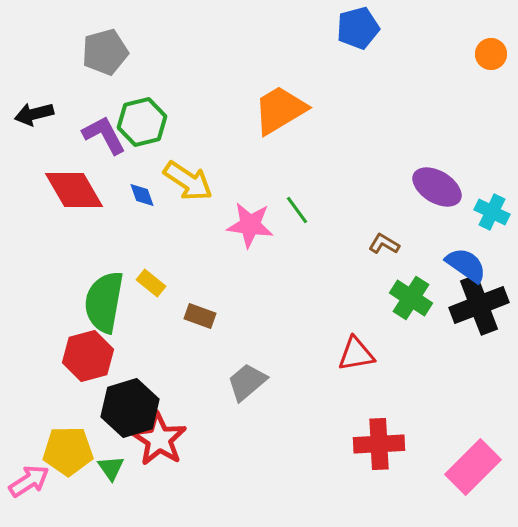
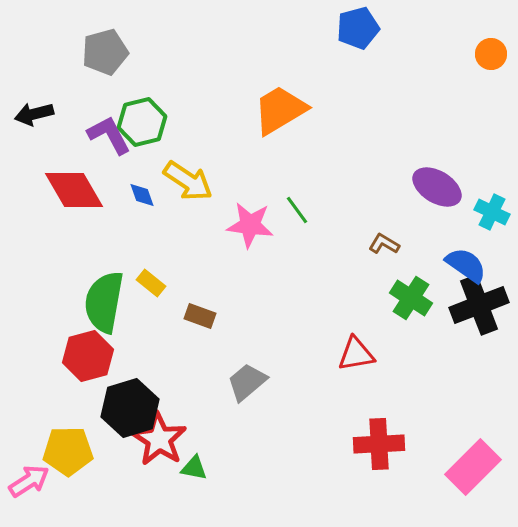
purple L-shape: moved 5 px right
green triangle: moved 83 px right; rotated 44 degrees counterclockwise
